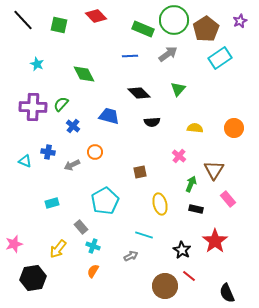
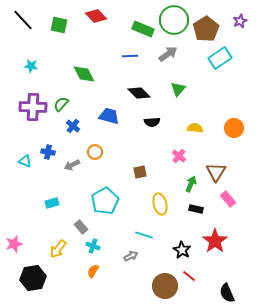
cyan star at (37, 64): moved 6 px left, 2 px down; rotated 16 degrees counterclockwise
brown triangle at (214, 170): moved 2 px right, 2 px down
